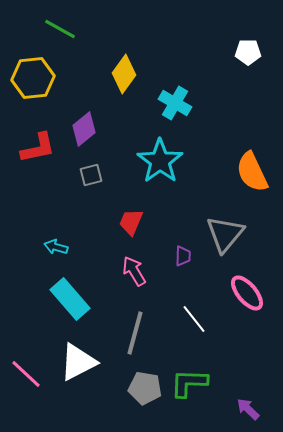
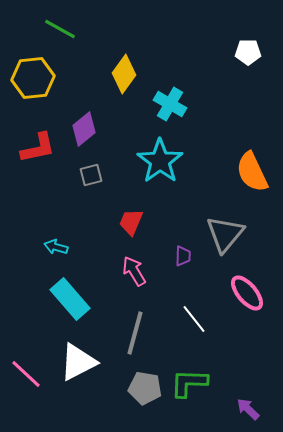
cyan cross: moved 5 px left, 1 px down
